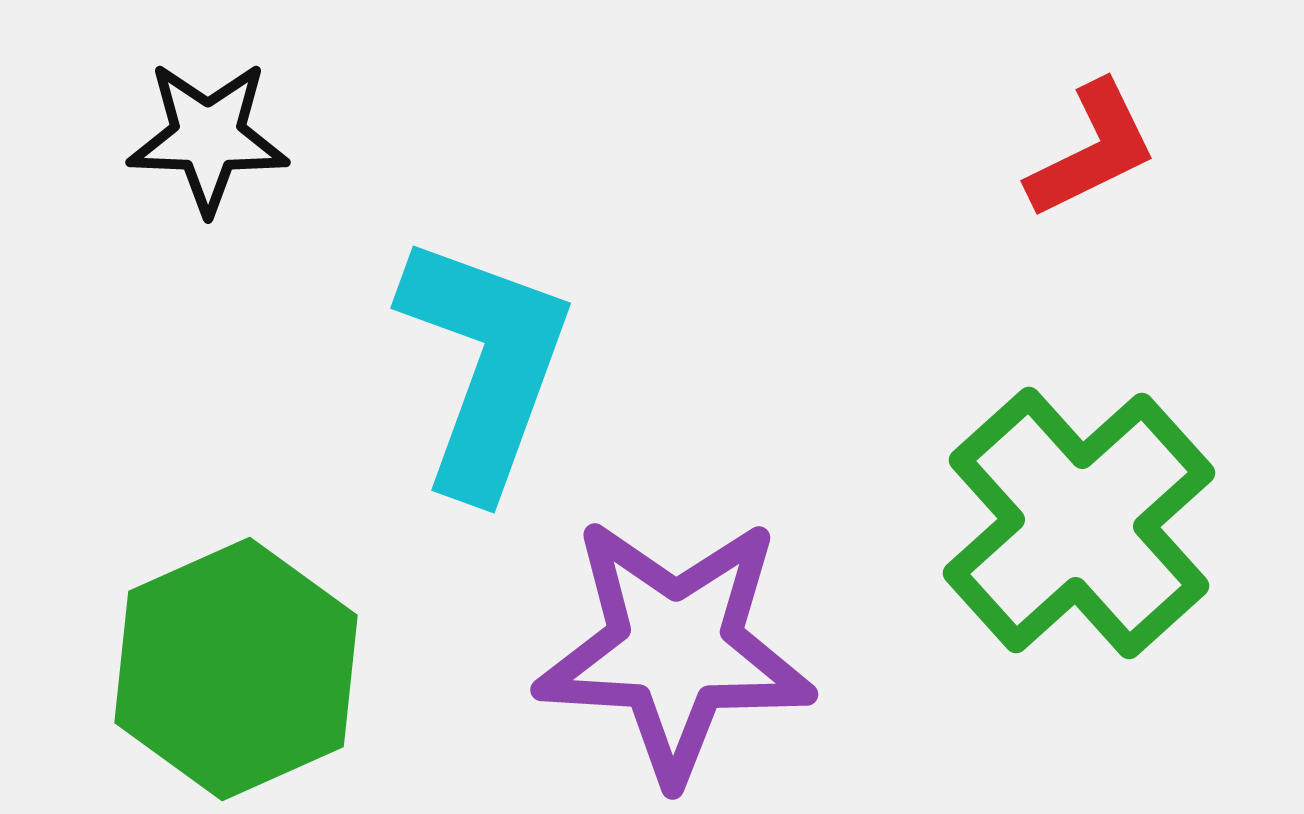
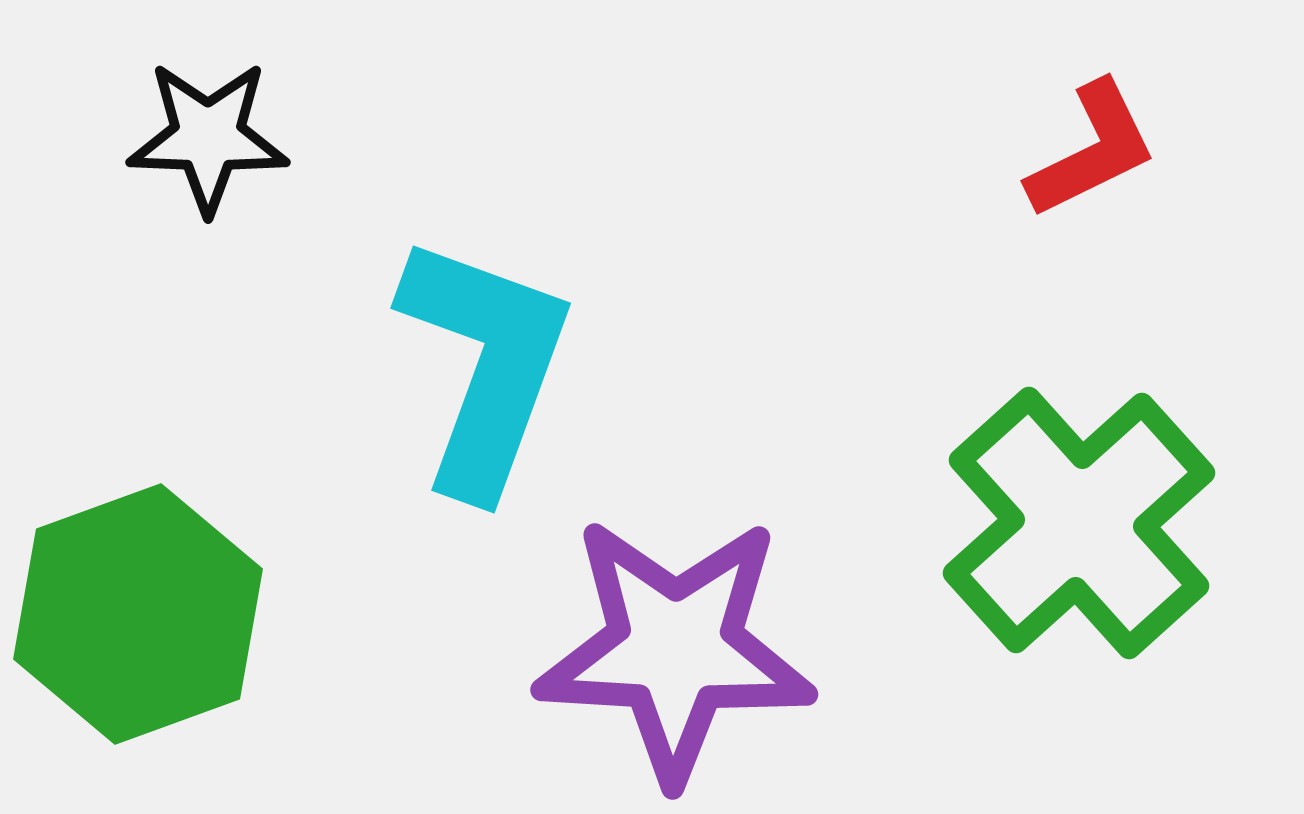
green hexagon: moved 98 px left, 55 px up; rotated 4 degrees clockwise
